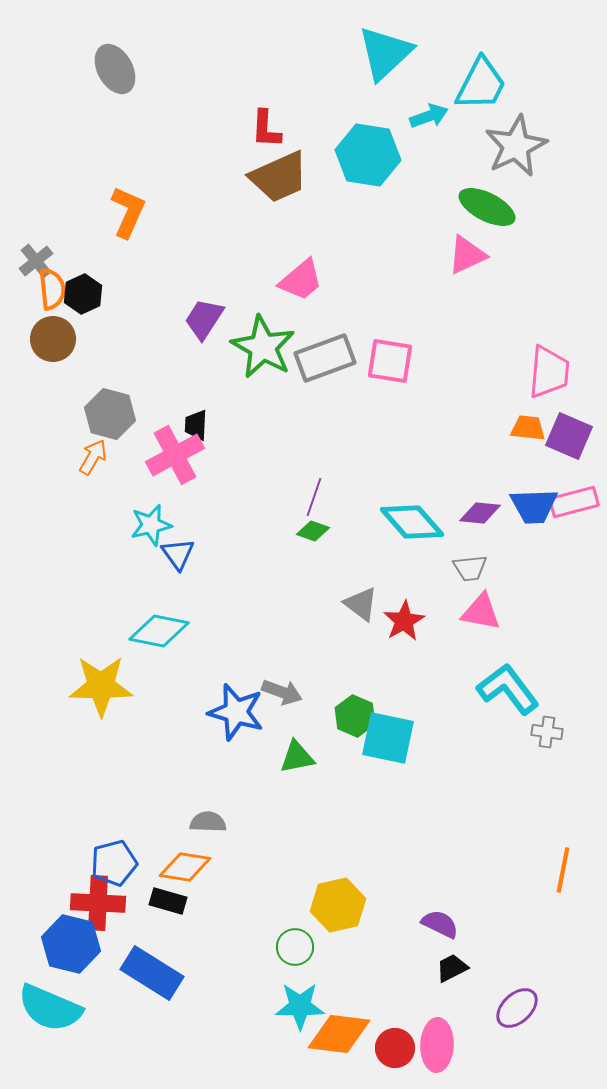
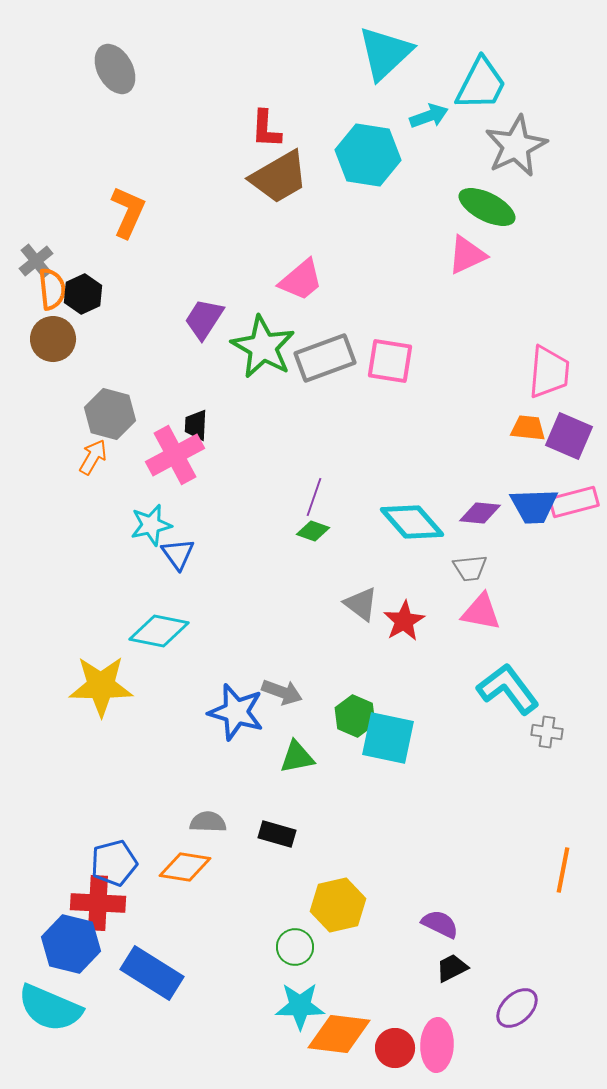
brown trapezoid at (279, 177): rotated 6 degrees counterclockwise
black rectangle at (168, 901): moved 109 px right, 67 px up
